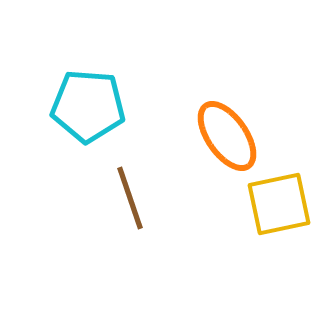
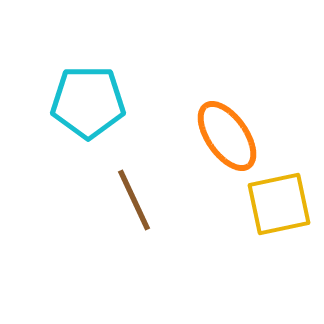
cyan pentagon: moved 4 px up; rotated 4 degrees counterclockwise
brown line: moved 4 px right, 2 px down; rotated 6 degrees counterclockwise
